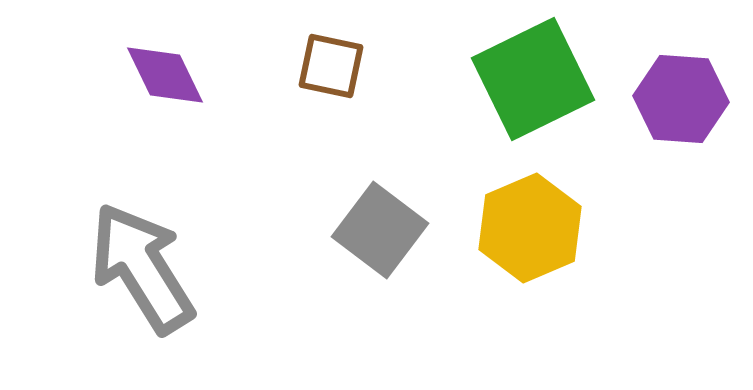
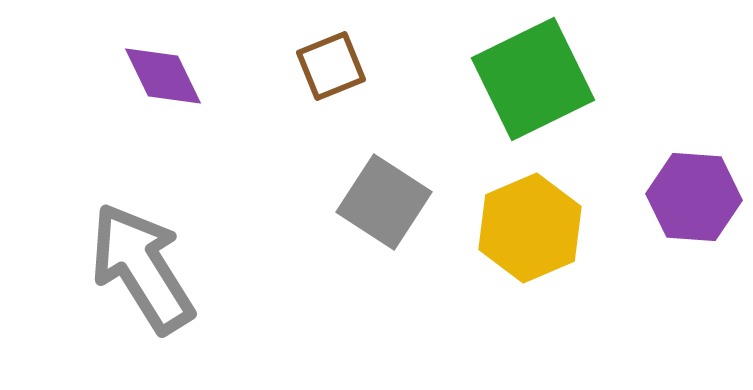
brown square: rotated 34 degrees counterclockwise
purple diamond: moved 2 px left, 1 px down
purple hexagon: moved 13 px right, 98 px down
gray square: moved 4 px right, 28 px up; rotated 4 degrees counterclockwise
